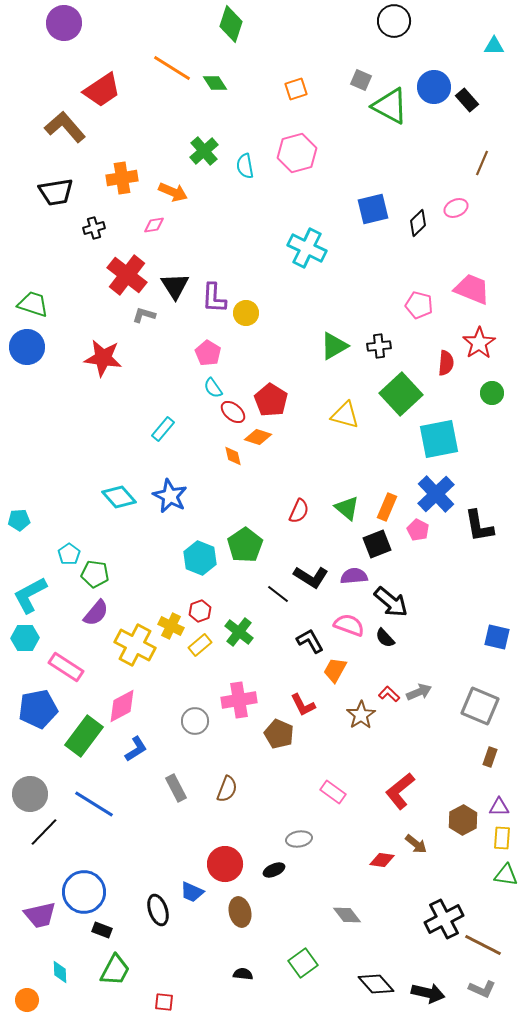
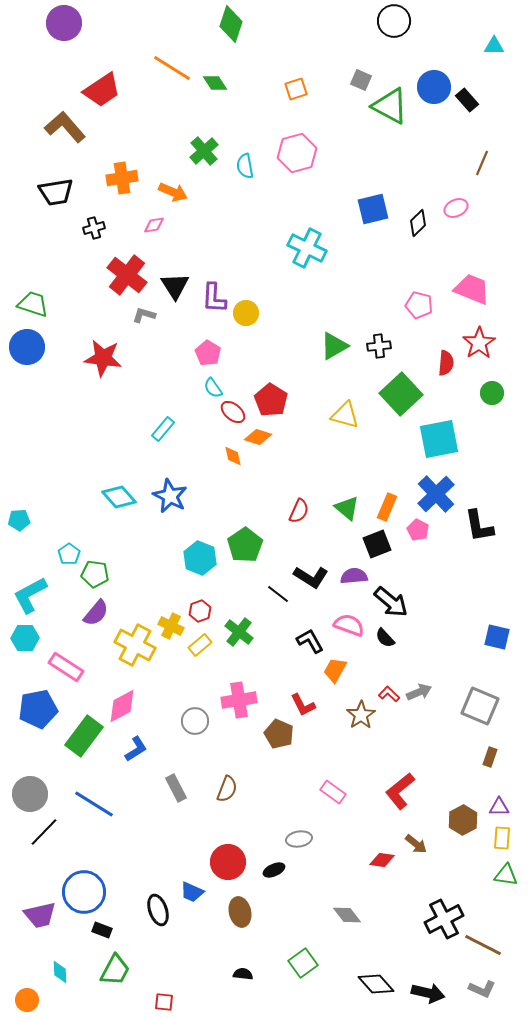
red circle at (225, 864): moved 3 px right, 2 px up
